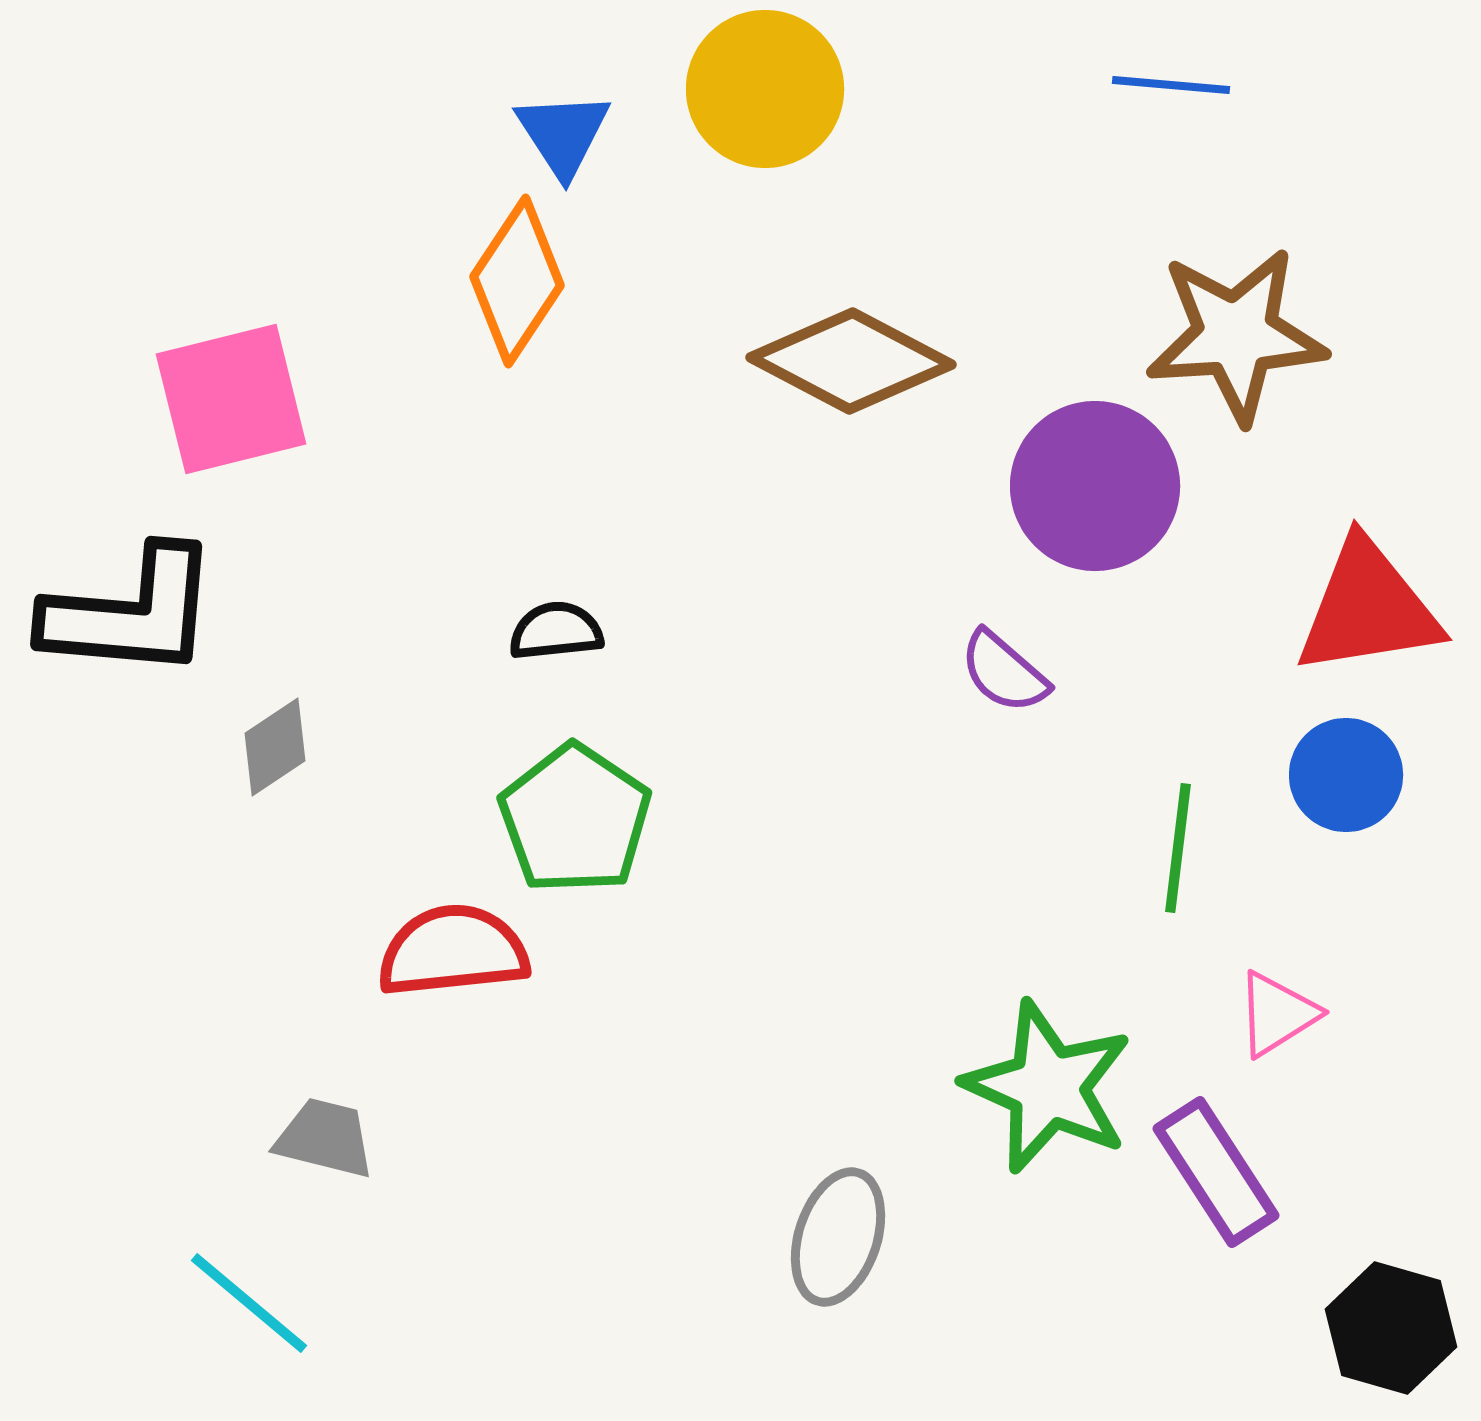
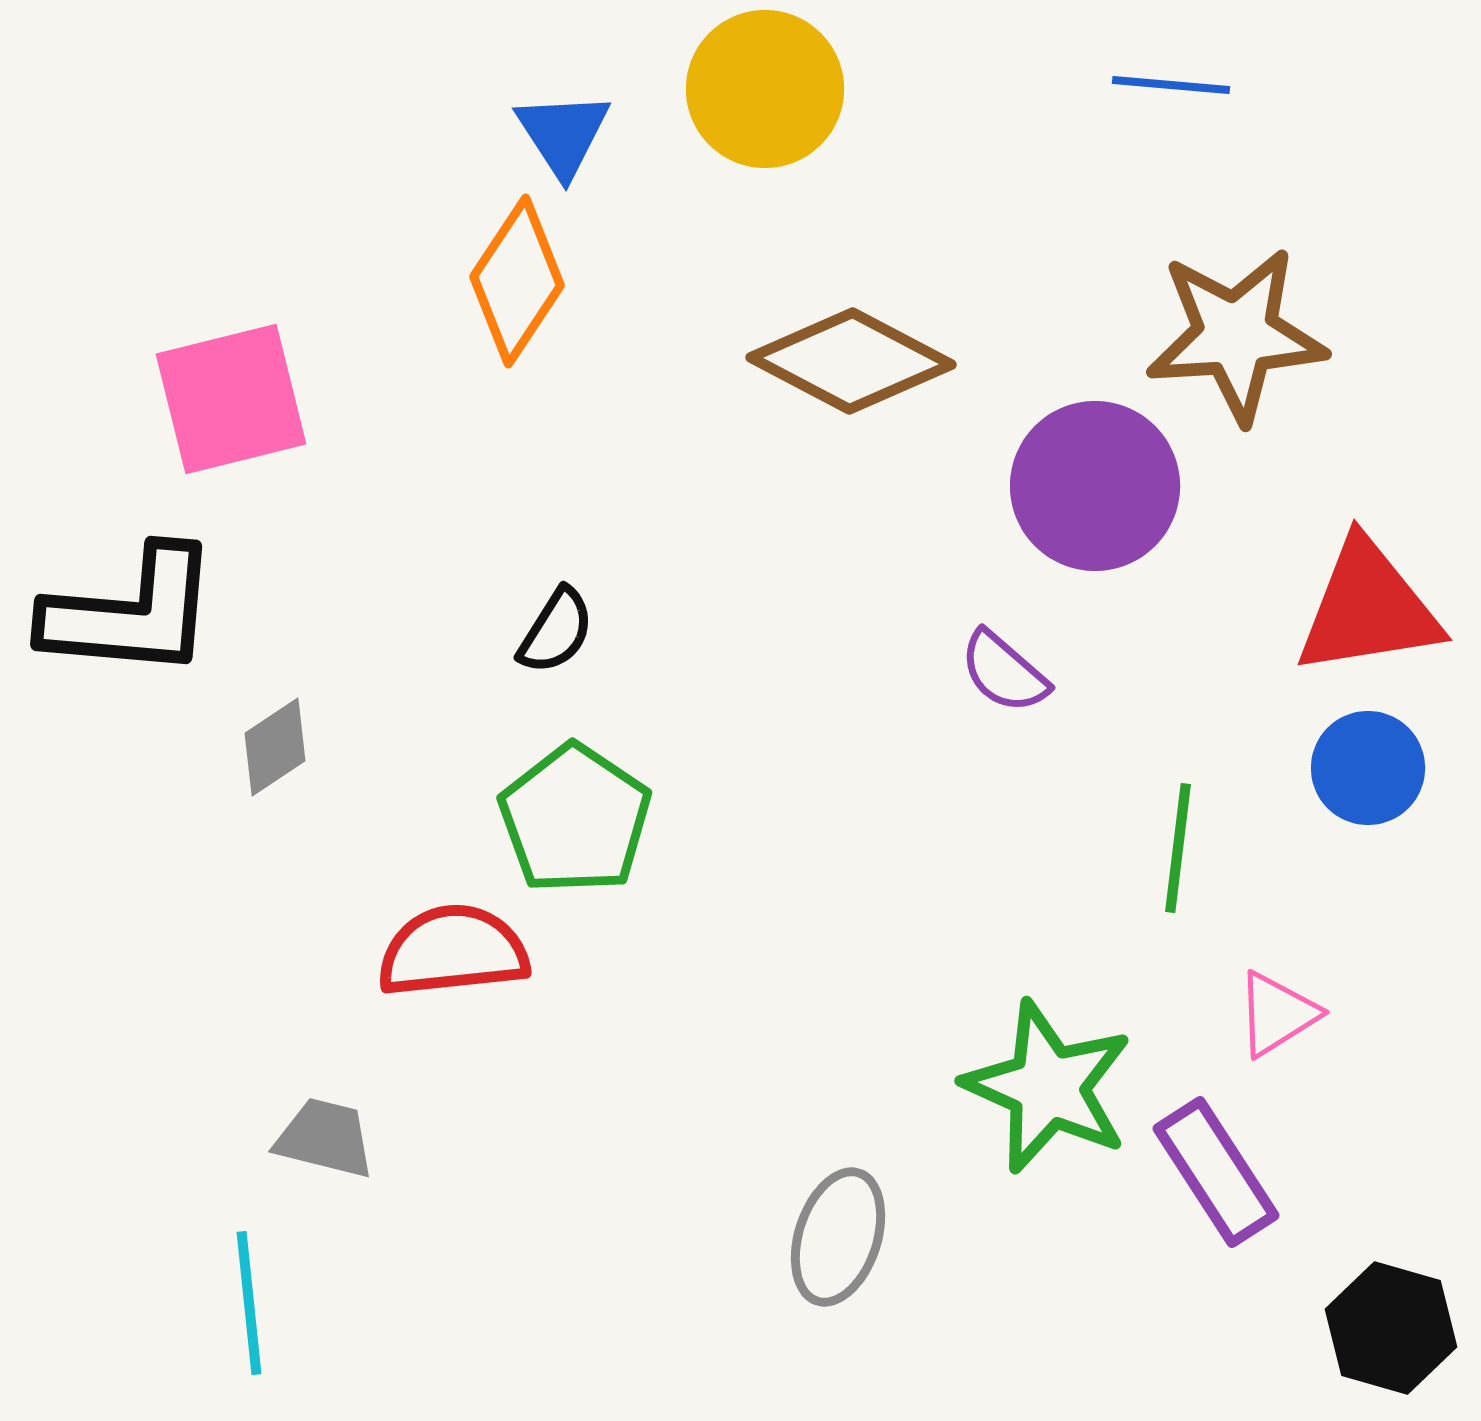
black semicircle: rotated 128 degrees clockwise
blue circle: moved 22 px right, 7 px up
cyan line: rotated 44 degrees clockwise
